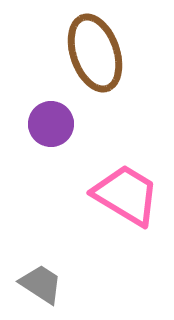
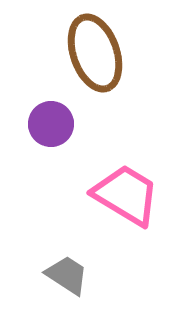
gray trapezoid: moved 26 px right, 9 px up
